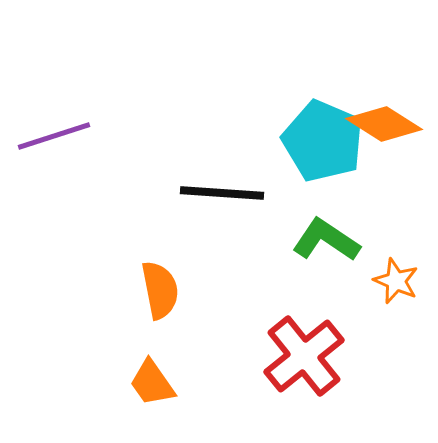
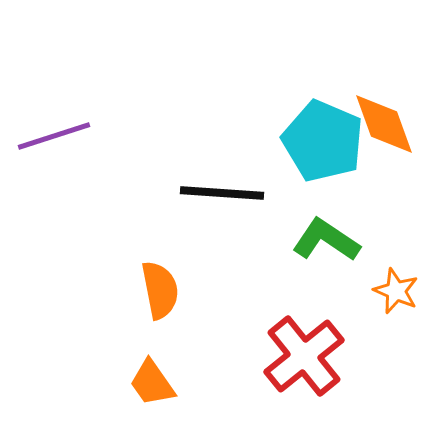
orange diamond: rotated 38 degrees clockwise
orange star: moved 10 px down
